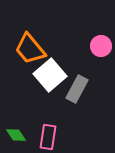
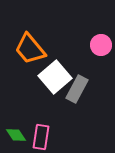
pink circle: moved 1 px up
white square: moved 5 px right, 2 px down
pink rectangle: moved 7 px left
